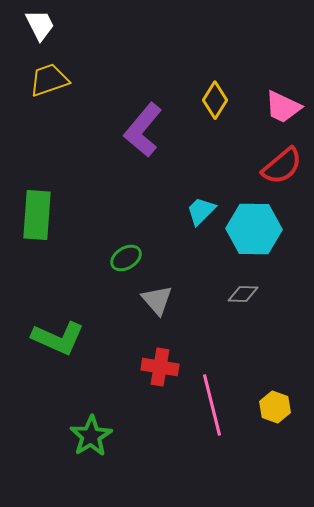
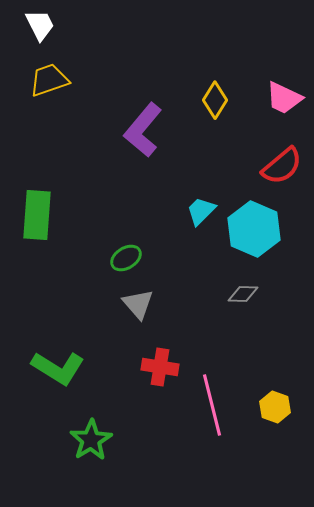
pink trapezoid: moved 1 px right, 9 px up
cyan hexagon: rotated 22 degrees clockwise
gray triangle: moved 19 px left, 4 px down
green L-shape: moved 30 px down; rotated 8 degrees clockwise
green star: moved 4 px down
